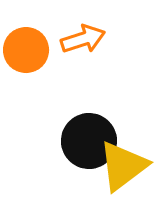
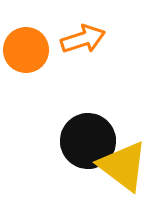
black circle: moved 1 px left
yellow triangle: rotated 46 degrees counterclockwise
